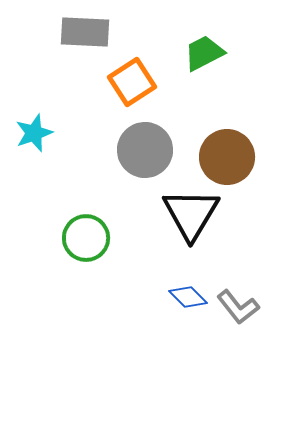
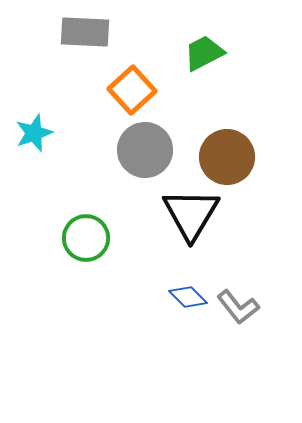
orange square: moved 8 px down; rotated 9 degrees counterclockwise
